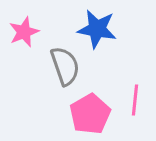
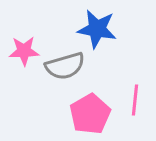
pink star: moved 19 px down; rotated 20 degrees clockwise
gray semicircle: rotated 93 degrees clockwise
